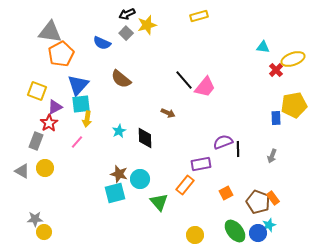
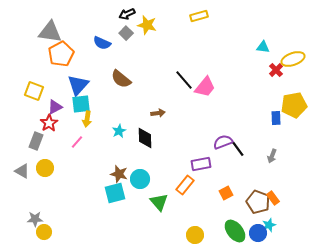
yellow star at (147, 25): rotated 30 degrees clockwise
yellow square at (37, 91): moved 3 px left
brown arrow at (168, 113): moved 10 px left; rotated 32 degrees counterclockwise
black line at (238, 149): rotated 35 degrees counterclockwise
